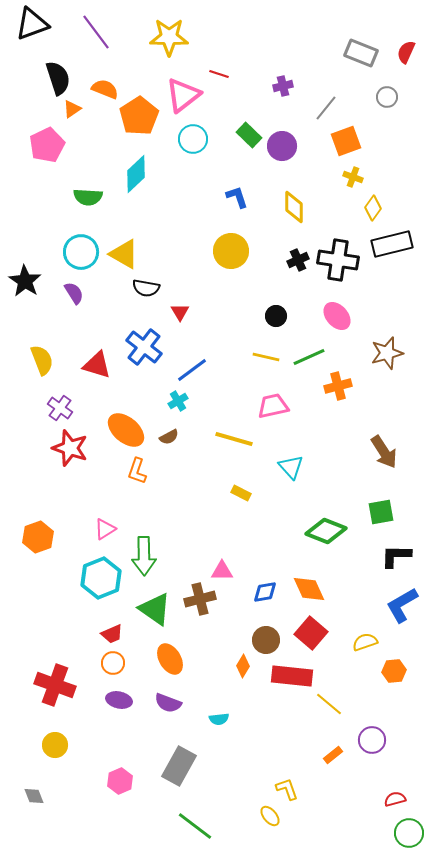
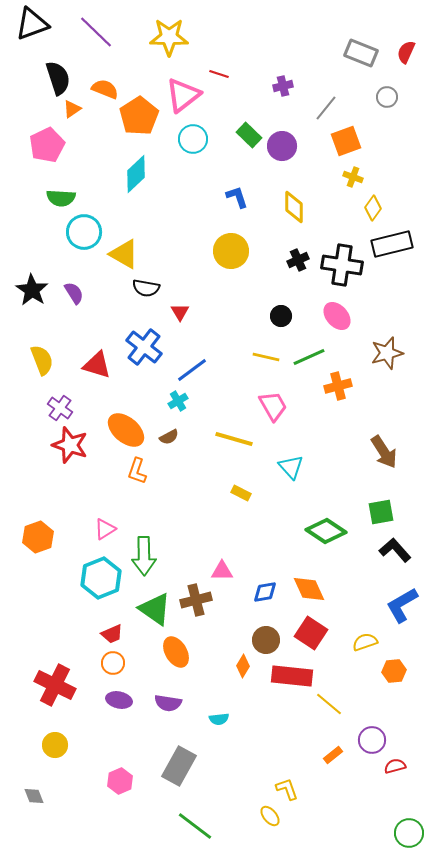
purple line at (96, 32): rotated 9 degrees counterclockwise
green semicircle at (88, 197): moved 27 px left, 1 px down
cyan circle at (81, 252): moved 3 px right, 20 px up
black cross at (338, 260): moved 4 px right, 5 px down
black star at (25, 281): moved 7 px right, 9 px down
black circle at (276, 316): moved 5 px right
pink trapezoid at (273, 406): rotated 72 degrees clockwise
red star at (70, 448): moved 3 px up
green diamond at (326, 531): rotated 12 degrees clockwise
black L-shape at (396, 556): moved 1 px left, 6 px up; rotated 48 degrees clockwise
brown cross at (200, 599): moved 4 px left, 1 px down
red square at (311, 633): rotated 8 degrees counterclockwise
orange ellipse at (170, 659): moved 6 px right, 7 px up
red cross at (55, 685): rotated 6 degrees clockwise
purple semicircle at (168, 703): rotated 12 degrees counterclockwise
red semicircle at (395, 799): moved 33 px up
